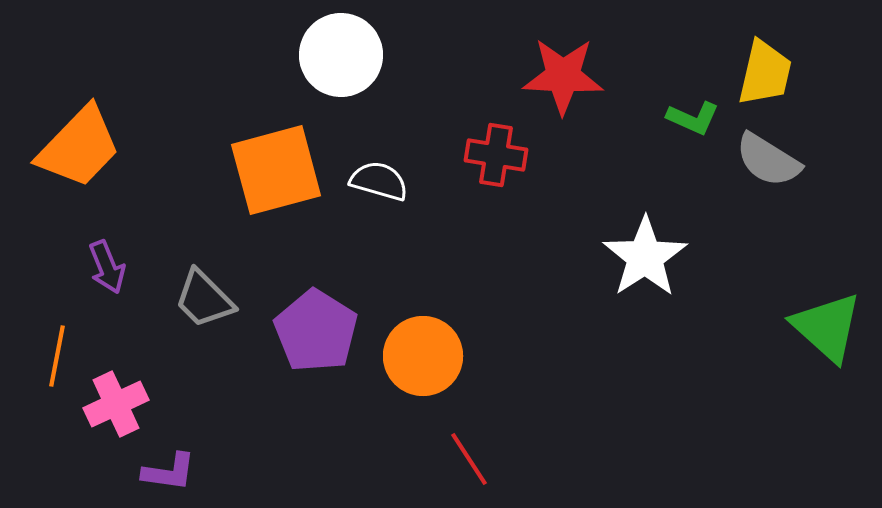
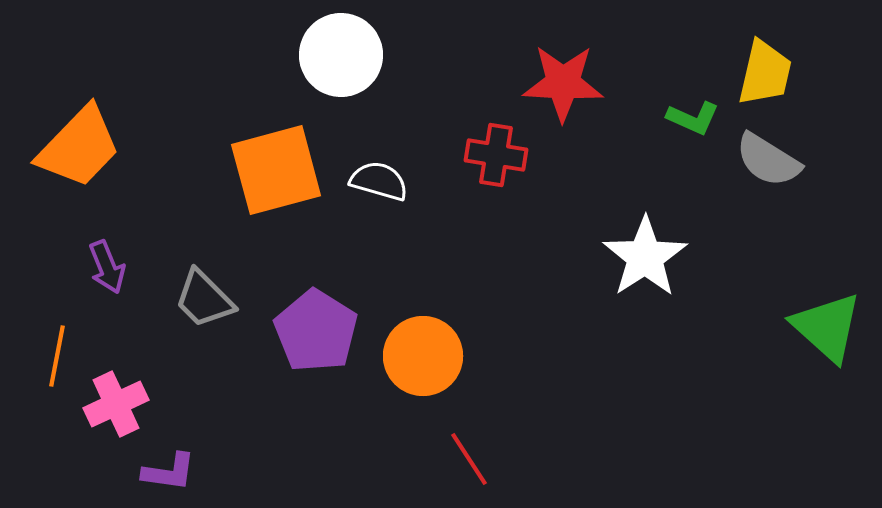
red star: moved 7 px down
